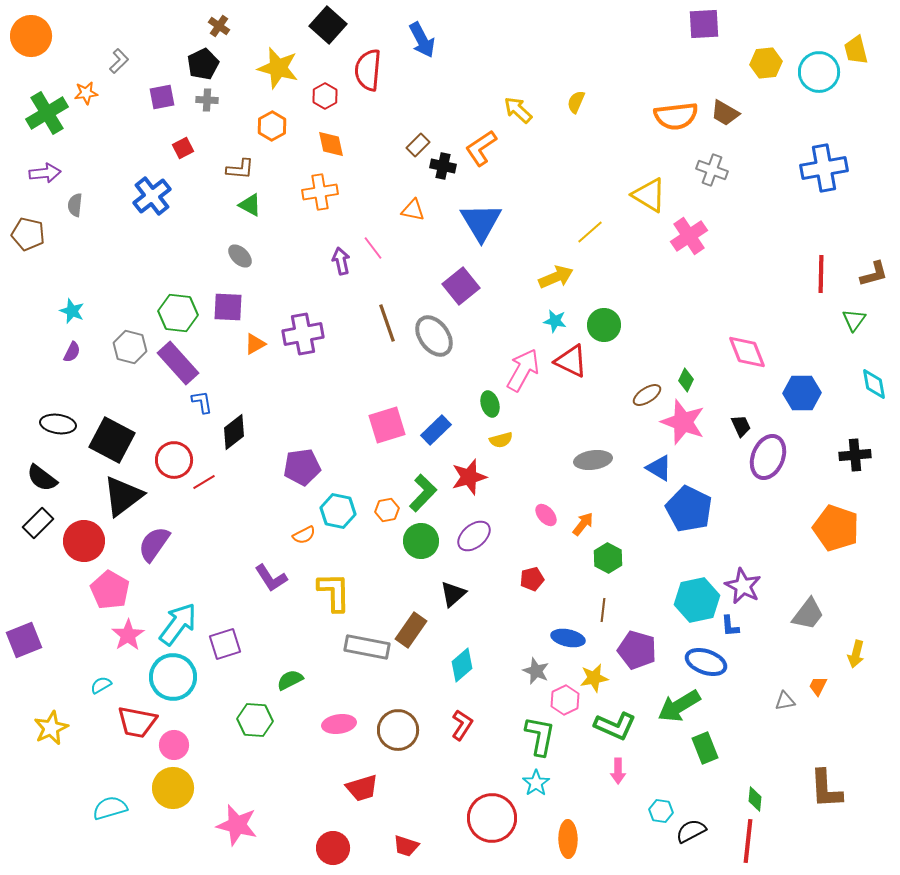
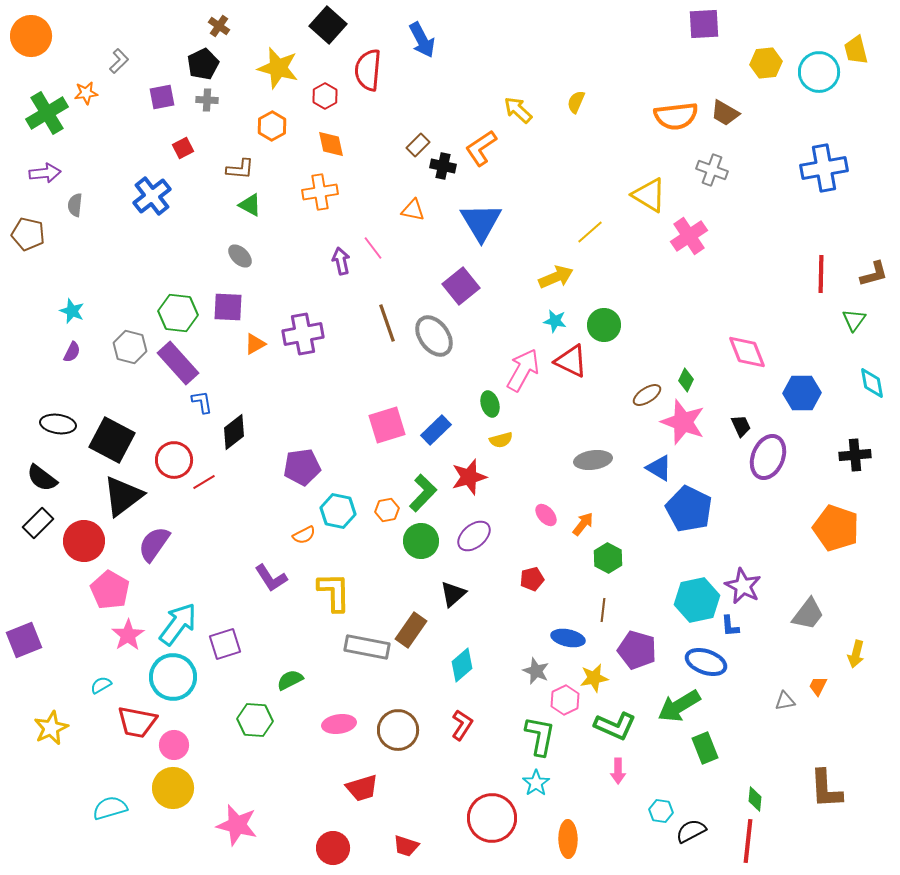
cyan diamond at (874, 384): moved 2 px left, 1 px up
